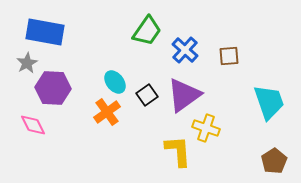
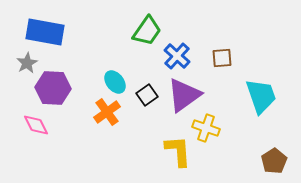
blue cross: moved 8 px left, 6 px down
brown square: moved 7 px left, 2 px down
cyan trapezoid: moved 8 px left, 6 px up
pink diamond: moved 3 px right
